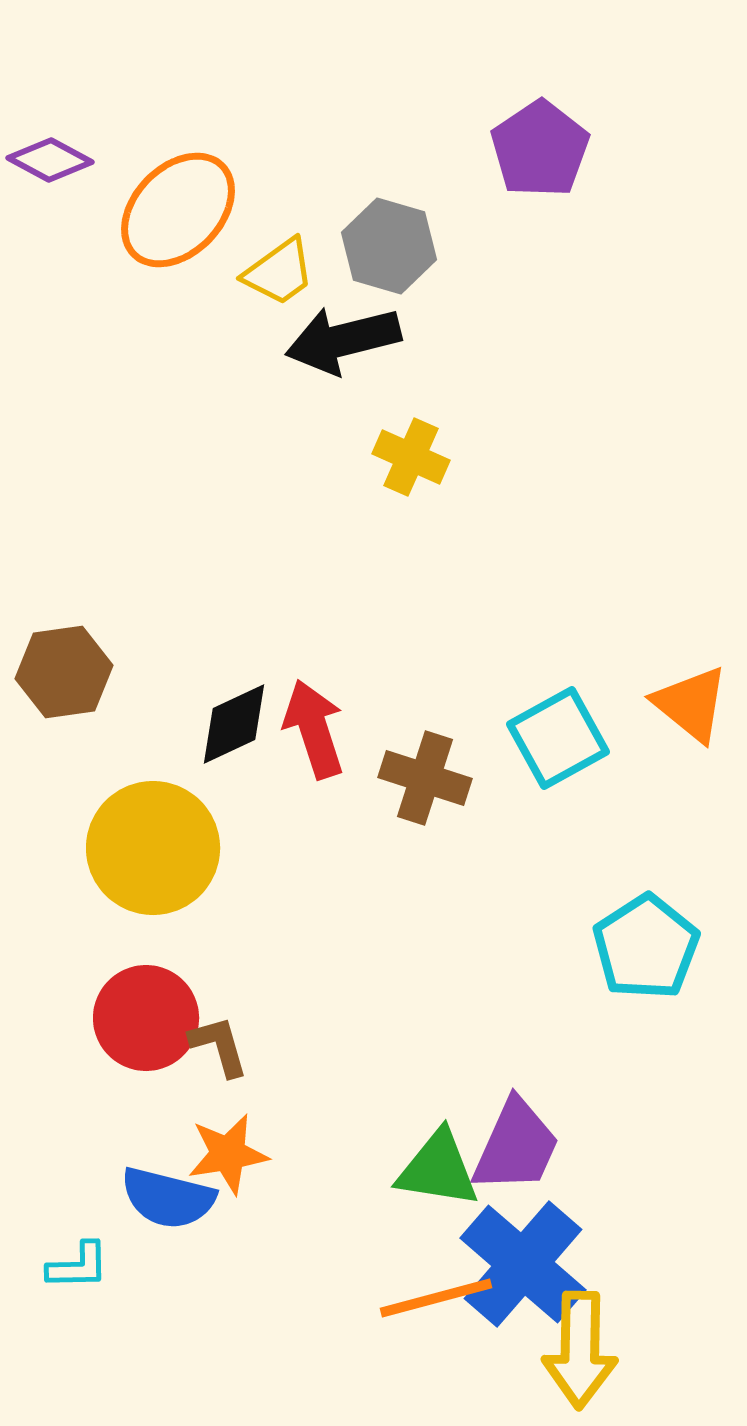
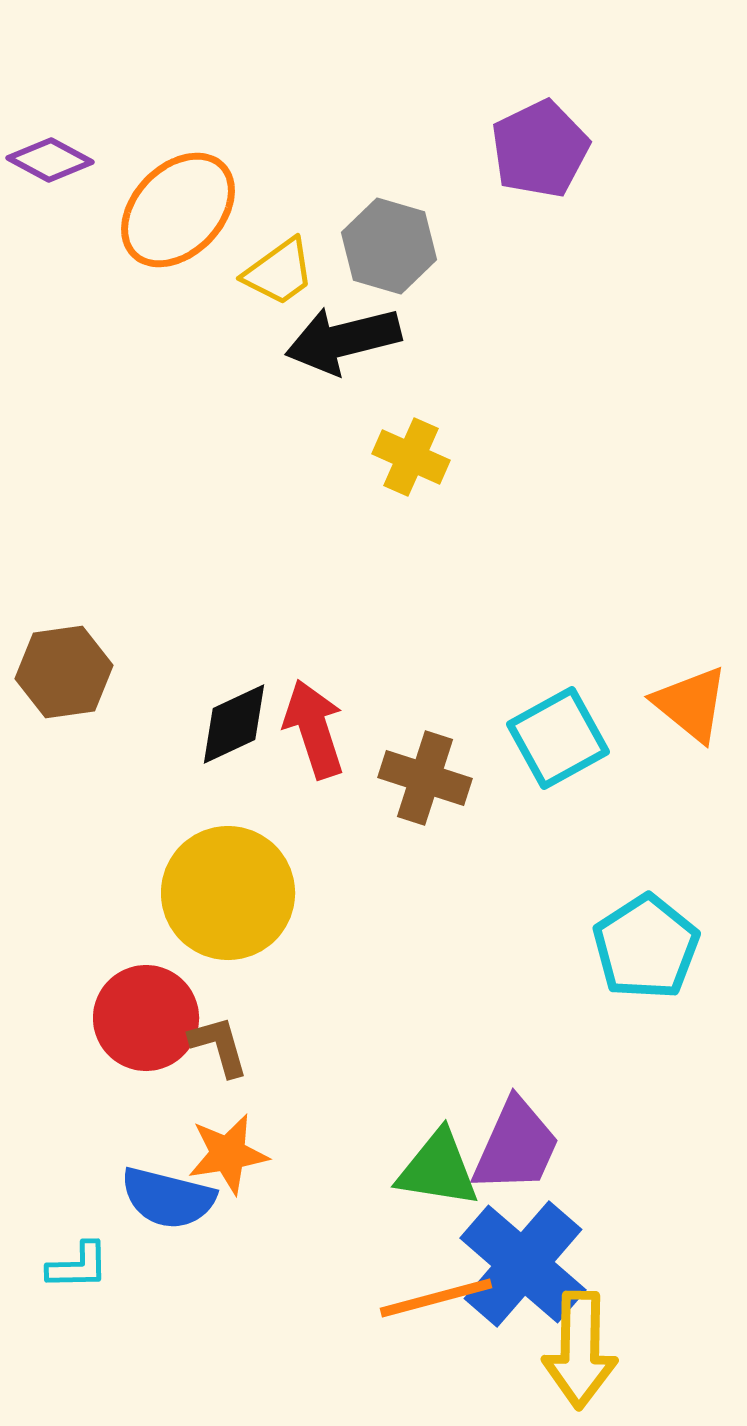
purple pentagon: rotated 8 degrees clockwise
yellow circle: moved 75 px right, 45 px down
